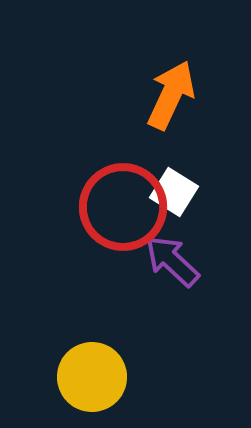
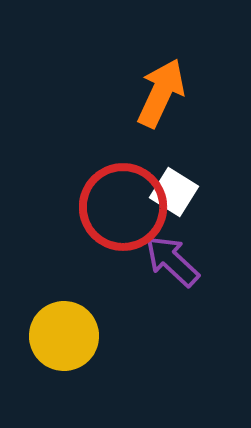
orange arrow: moved 10 px left, 2 px up
yellow circle: moved 28 px left, 41 px up
